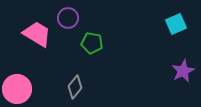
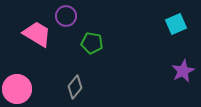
purple circle: moved 2 px left, 2 px up
